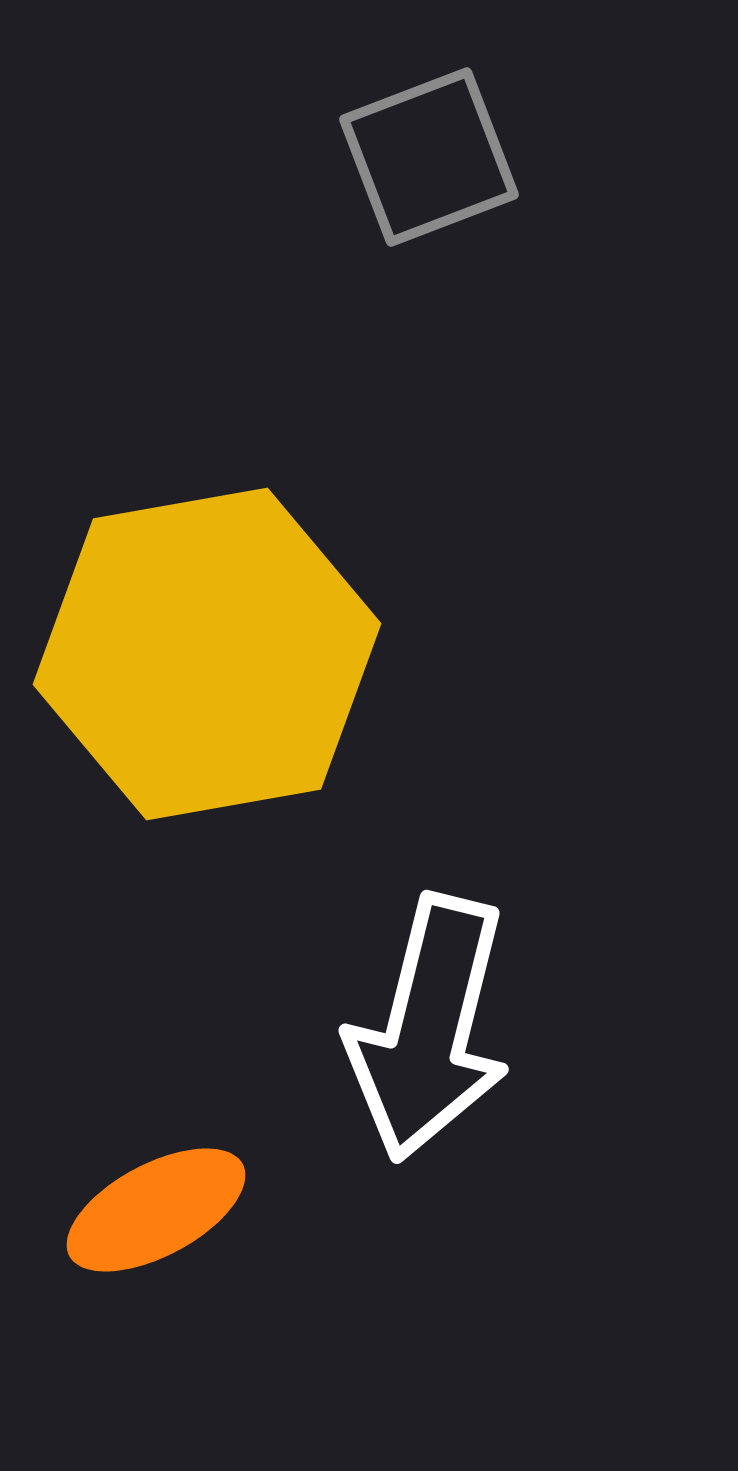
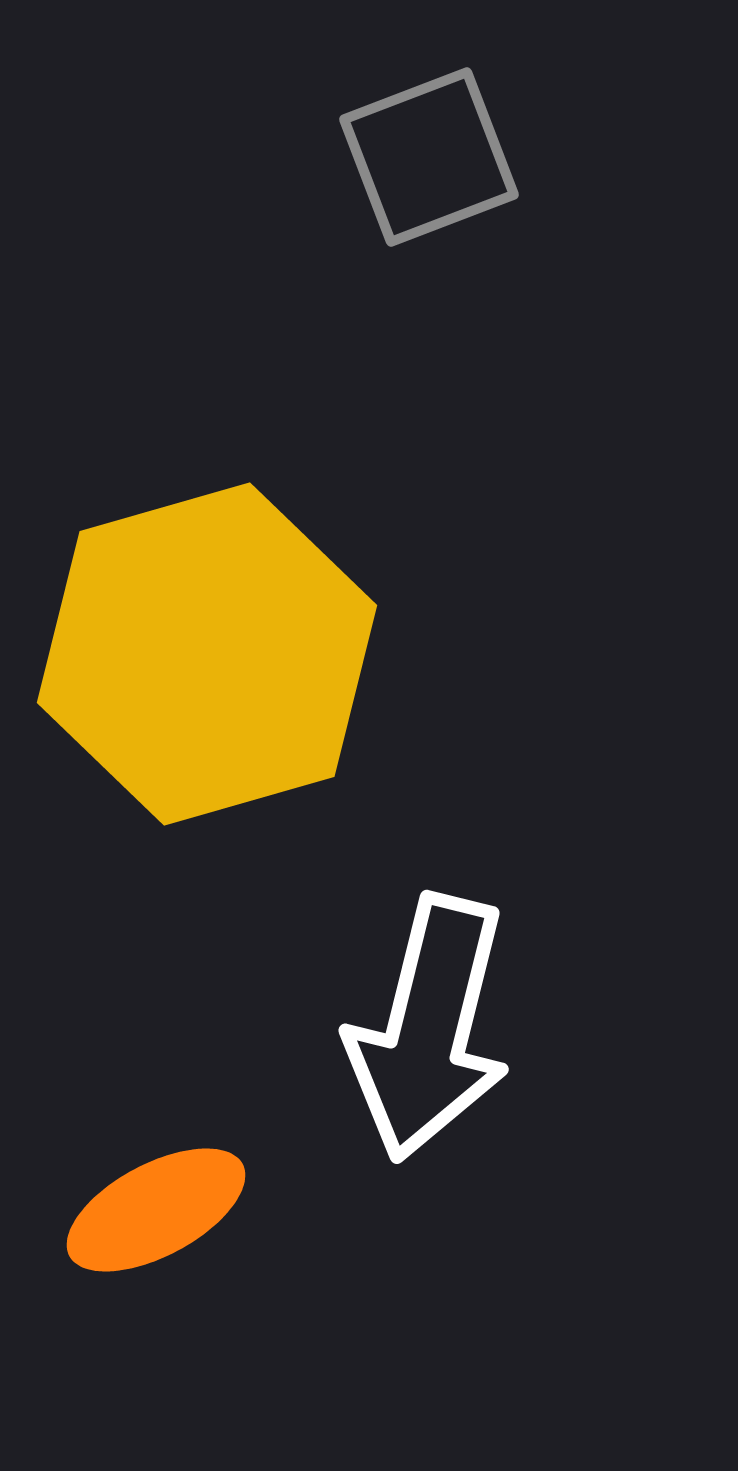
yellow hexagon: rotated 6 degrees counterclockwise
